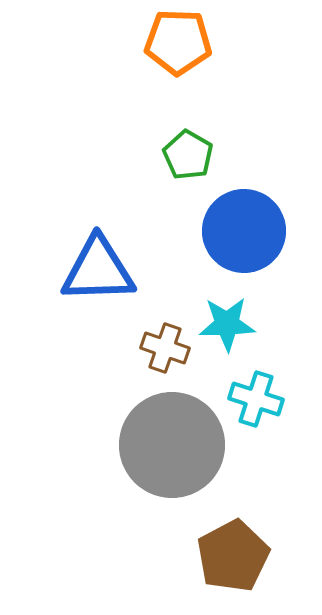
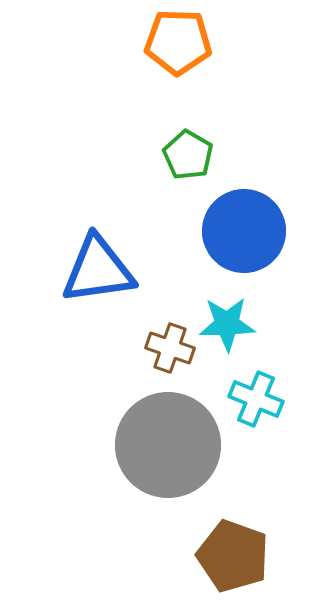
blue triangle: rotated 6 degrees counterclockwise
brown cross: moved 5 px right
cyan cross: rotated 4 degrees clockwise
gray circle: moved 4 px left
brown pentagon: rotated 24 degrees counterclockwise
